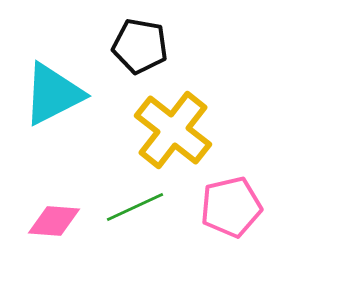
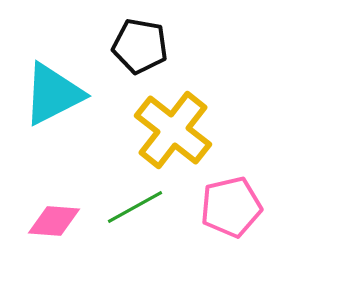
green line: rotated 4 degrees counterclockwise
